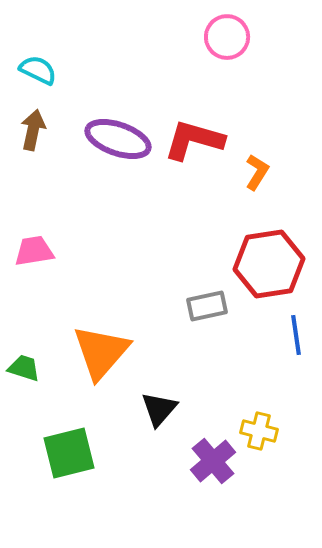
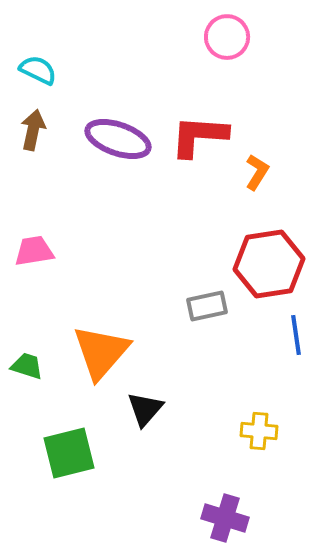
red L-shape: moved 5 px right, 4 px up; rotated 12 degrees counterclockwise
green trapezoid: moved 3 px right, 2 px up
black triangle: moved 14 px left
yellow cross: rotated 9 degrees counterclockwise
purple cross: moved 12 px right, 57 px down; rotated 33 degrees counterclockwise
